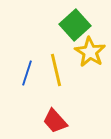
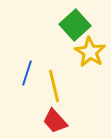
yellow line: moved 2 px left, 16 px down
